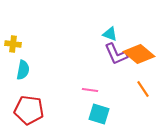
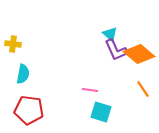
cyan triangle: rotated 21 degrees clockwise
purple L-shape: moved 4 px up
cyan semicircle: moved 4 px down
cyan square: moved 2 px right, 2 px up
